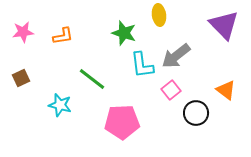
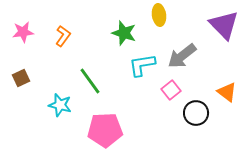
orange L-shape: rotated 45 degrees counterclockwise
gray arrow: moved 6 px right
cyan L-shape: rotated 88 degrees clockwise
green line: moved 2 px left, 2 px down; rotated 16 degrees clockwise
orange triangle: moved 1 px right, 2 px down
pink pentagon: moved 17 px left, 8 px down
